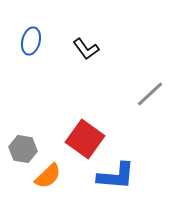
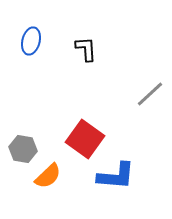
black L-shape: rotated 148 degrees counterclockwise
